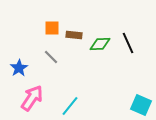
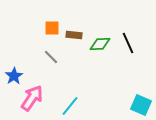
blue star: moved 5 px left, 8 px down
